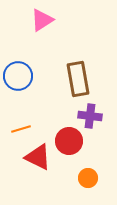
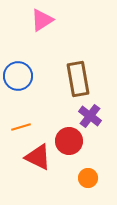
purple cross: rotated 30 degrees clockwise
orange line: moved 2 px up
